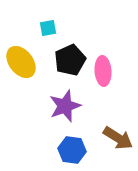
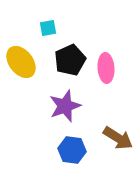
pink ellipse: moved 3 px right, 3 px up
